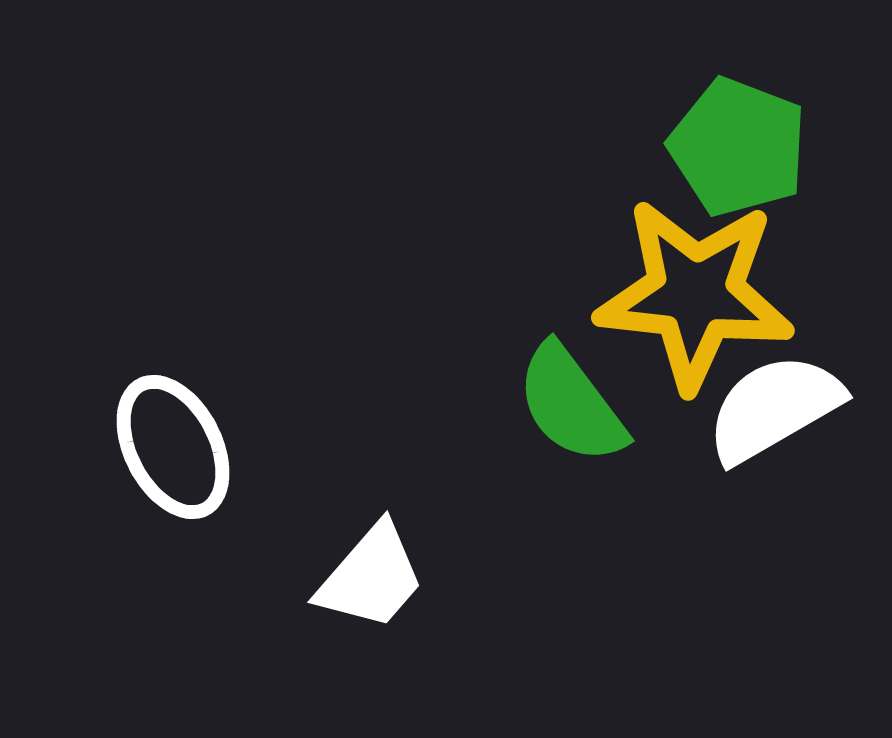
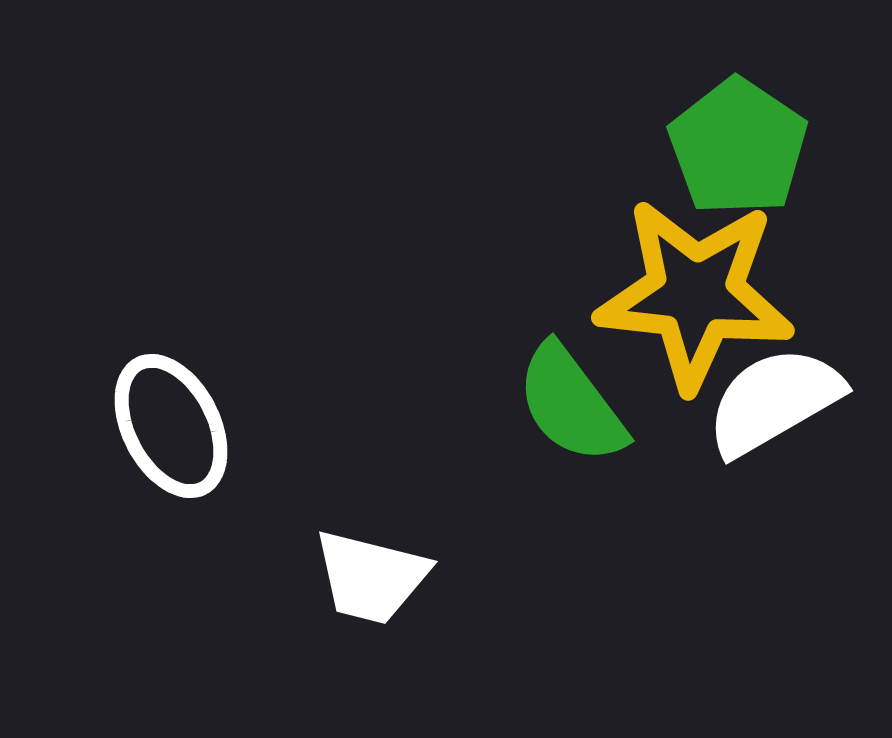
green pentagon: rotated 13 degrees clockwise
white semicircle: moved 7 px up
white ellipse: moved 2 px left, 21 px up
white trapezoid: rotated 63 degrees clockwise
